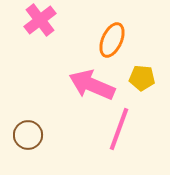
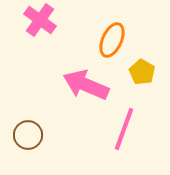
pink cross: rotated 16 degrees counterclockwise
yellow pentagon: moved 6 px up; rotated 25 degrees clockwise
pink arrow: moved 6 px left
pink line: moved 5 px right
